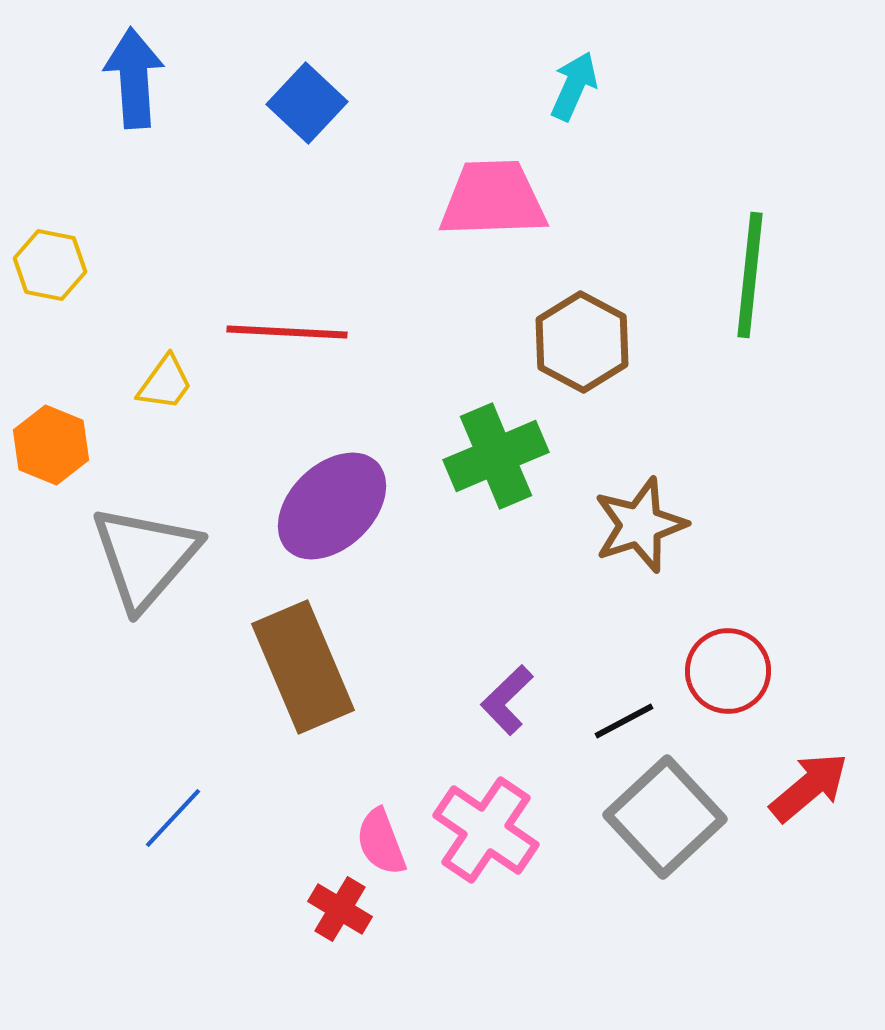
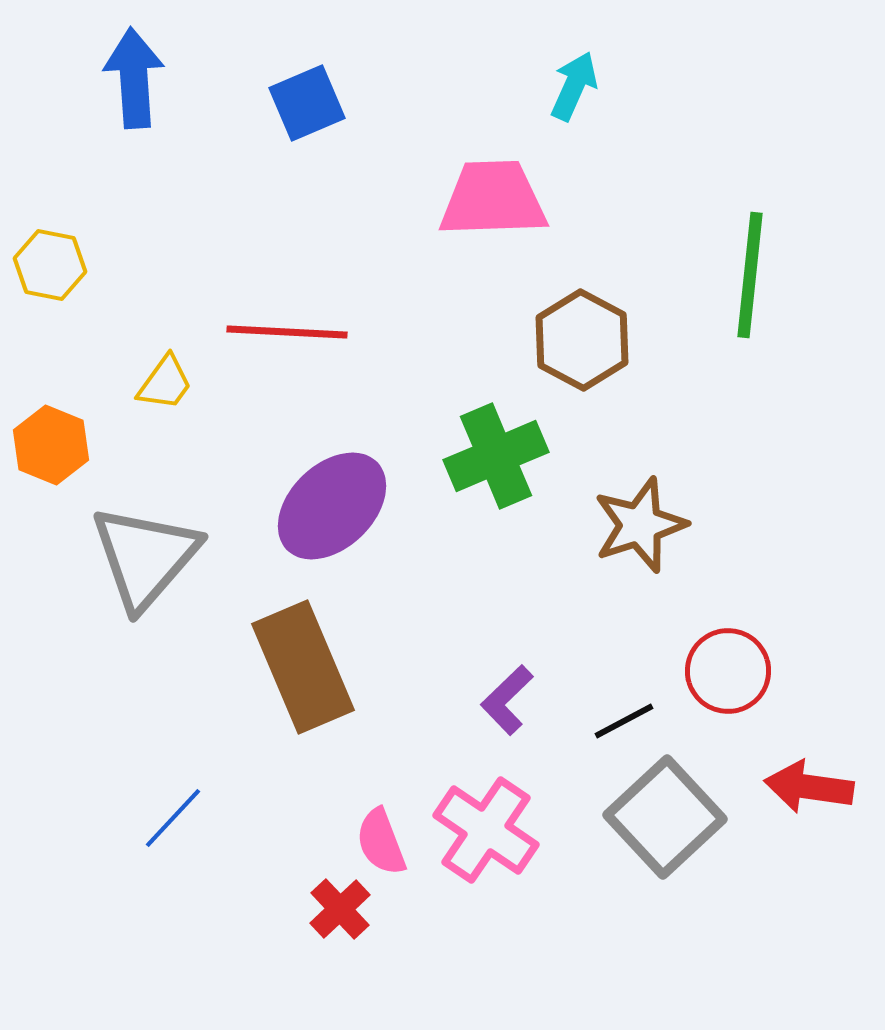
blue square: rotated 24 degrees clockwise
brown hexagon: moved 2 px up
red arrow: rotated 132 degrees counterclockwise
red cross: rotated 16 degrees clockwise
